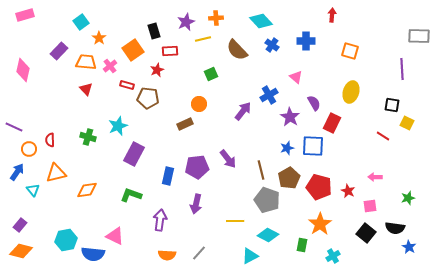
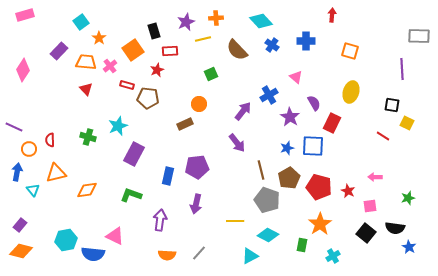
pink diamond at (23, 70): rotated 20 degrees clockwise
purple arrow at (228, 159): moved 9 px right, 16 px up
blue arrow at (17, 172): rotated 24 degrees counterclockwise
